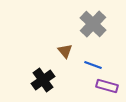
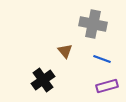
gray cross: rotated 32 degrees counterclockwise
blue line: moved 9 px right, 6 px up
purple rectangle: rotated 30 degrees counterclockwise
